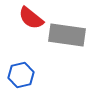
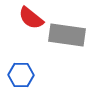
blue hexagon: rotated 15 degrees clockwise
